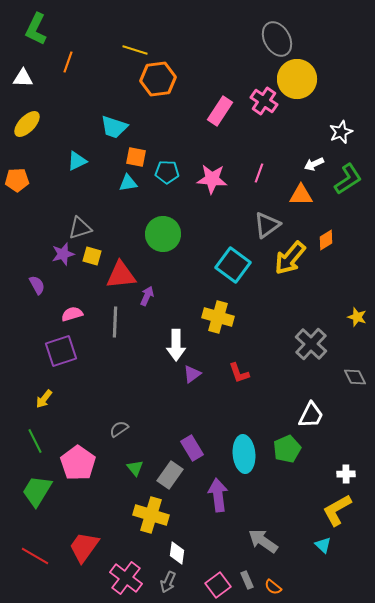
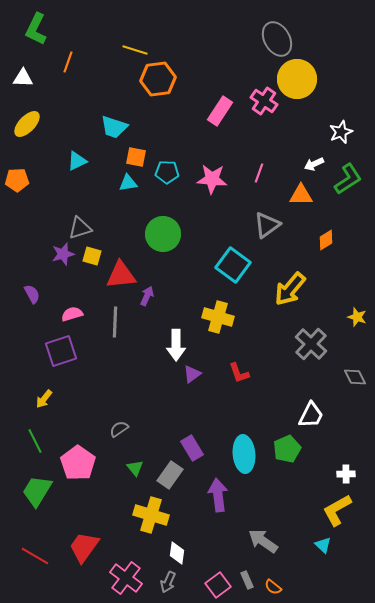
yellow arrow at (290, 258): moved 31 px down
purple semicircle at (37, 285): moved 5 px left, 9 px down
